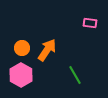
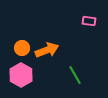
pink rectangle: moved 1 px left, 2 px up
orange arrow: rotated 35 degrees clockwise
